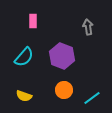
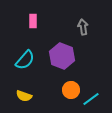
gray arrow: moved 5 px left
cyan semicircle: moved 1 px right, 3 px down
orange circle: moved 7 px right
cyan line: moved 1 px left, 1 px down
